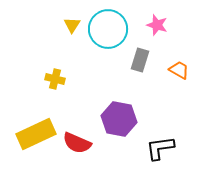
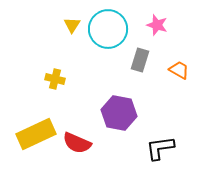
purple hexagon: moved 6 px up
